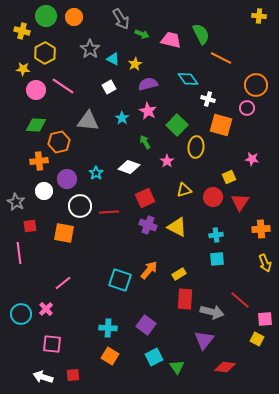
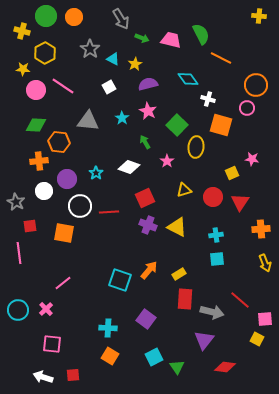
green arrow at (142, 34): moved 4 px down
orange hexagon at (59, 142): rotated 20 degrees clockwise
yellow square at (229, 177): moved 3 px right, 4 px up
cyan circle at (21, 314): moved 3 px left, 4 px up
purple square at (146, 325): moved 6 px up
